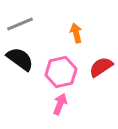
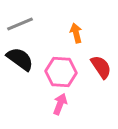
red semicircle: rotated 90 degrees clockwise
pink hexagon: rotated 16 degrees clockwise
